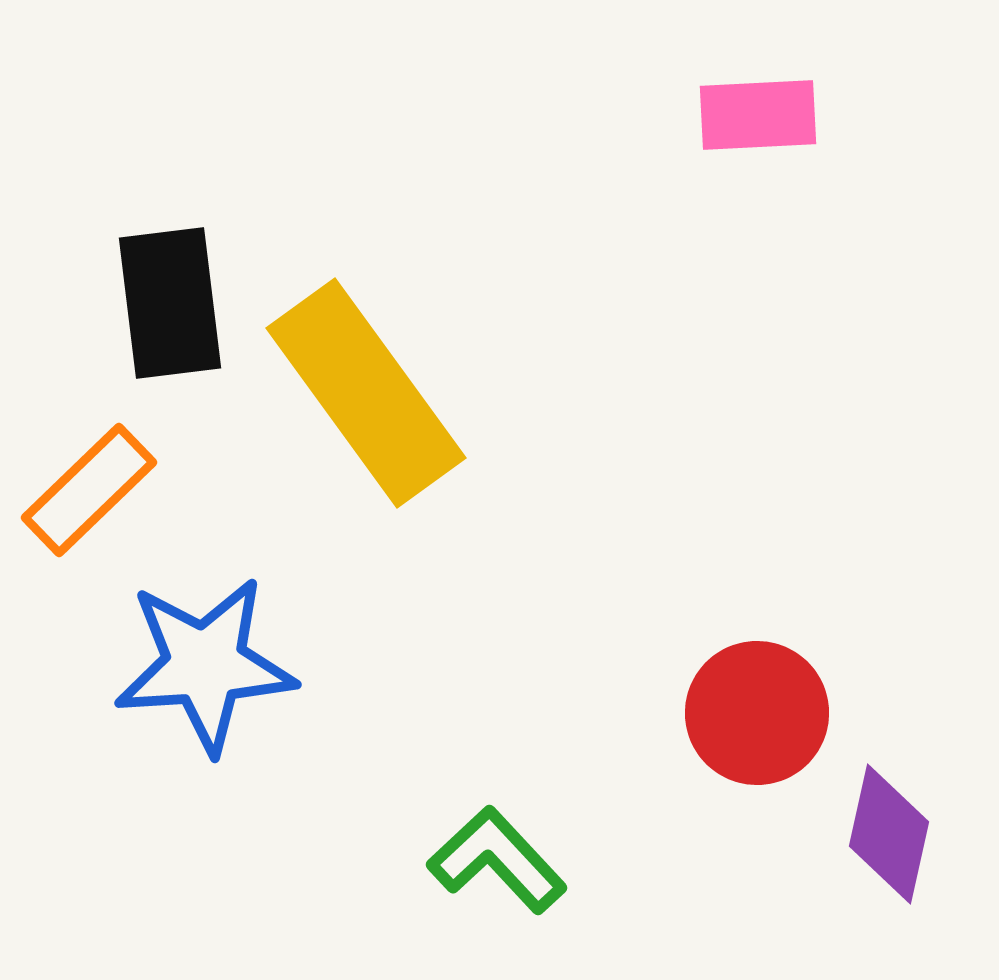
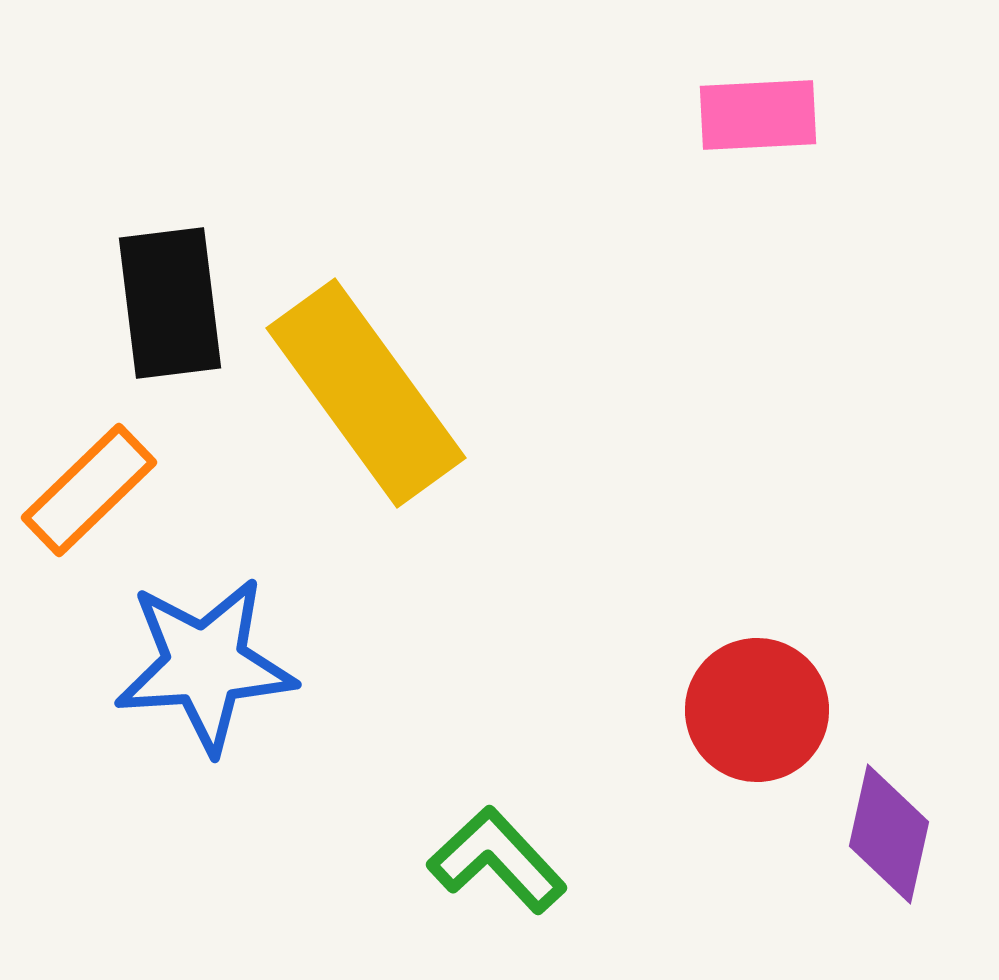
red circle: moved 3 px up
